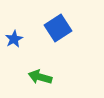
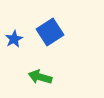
blue square: moved 8 px left, 4 px down
